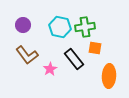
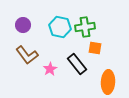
black rectangle: moved 3 px right, 5 px down
orange ellipse: moved 1 px left, 6 px down
